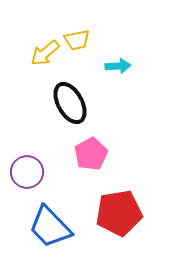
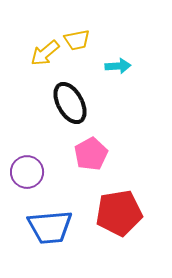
blue trapezoid: rotated 51 degrees counterclockwise
